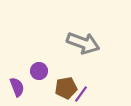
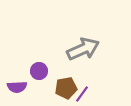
gray arrow: moved 6 px down; rotated 44 degrees counterclockwise
purple semicircle: rotated 108 degrees clockwise
purple line: moved 1 px right
